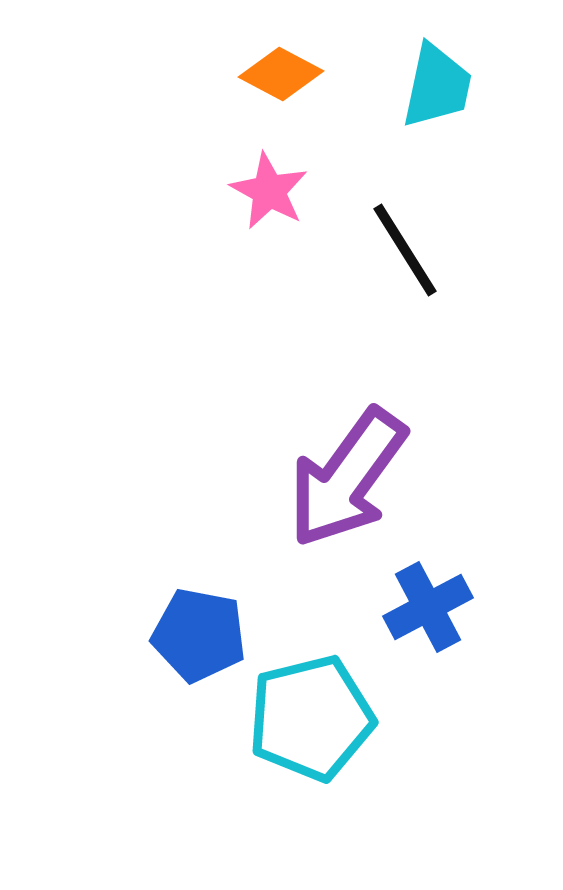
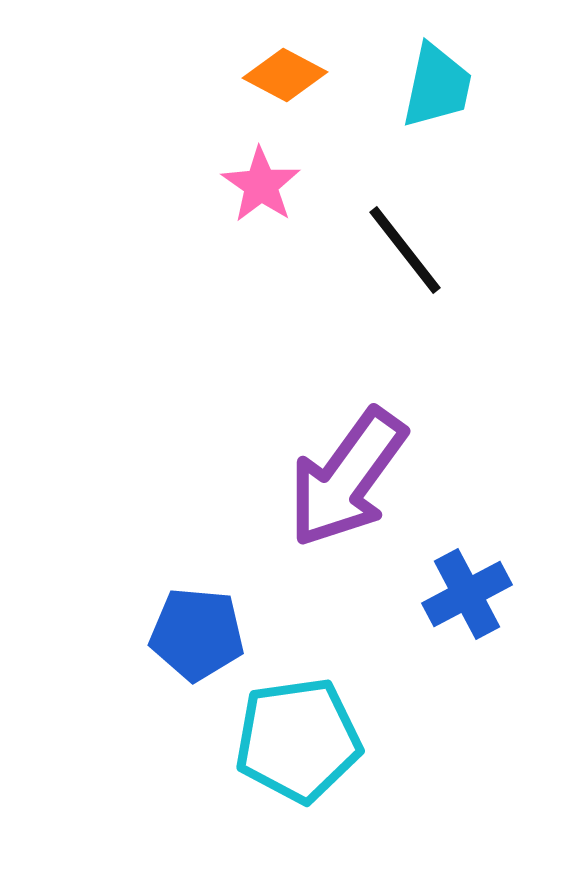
orange diamond: moved 4 px right, 1 px down
pink star: moved 8 px left, 6 px up; rotated 6 degrees clockwise
black line: rotated 6 degrees counterclockwise
blue cross: moved 39 px right, 13 px up
blue pentagon: moved 2 px left, 1 px up; rotated 6 degrees counterclockwise
cyan pentagon: moved 13 px left, 22 px down; rotated 6 degrees clockwise
